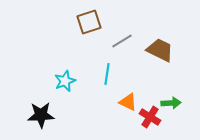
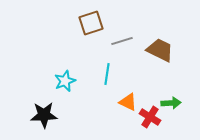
brown square: moved 2 px right, 1 px down
gray line: rotated 15 degrees clockwise
black star: moved 3 px right
